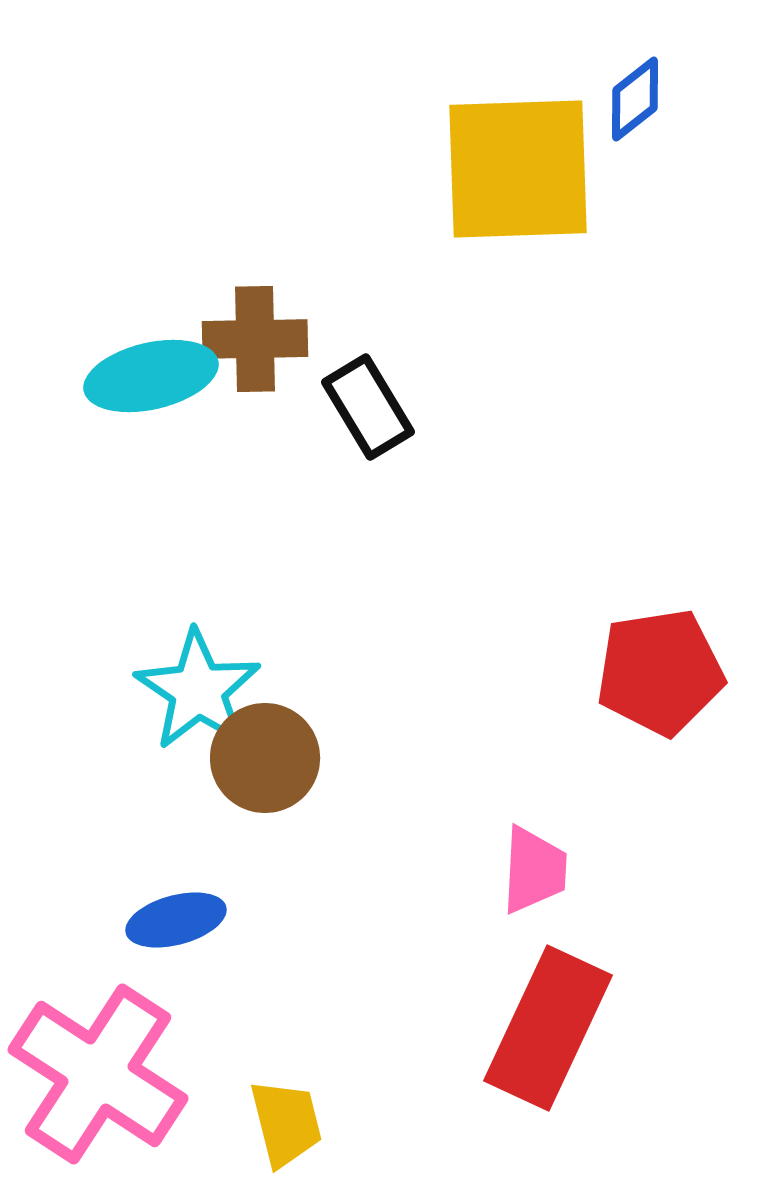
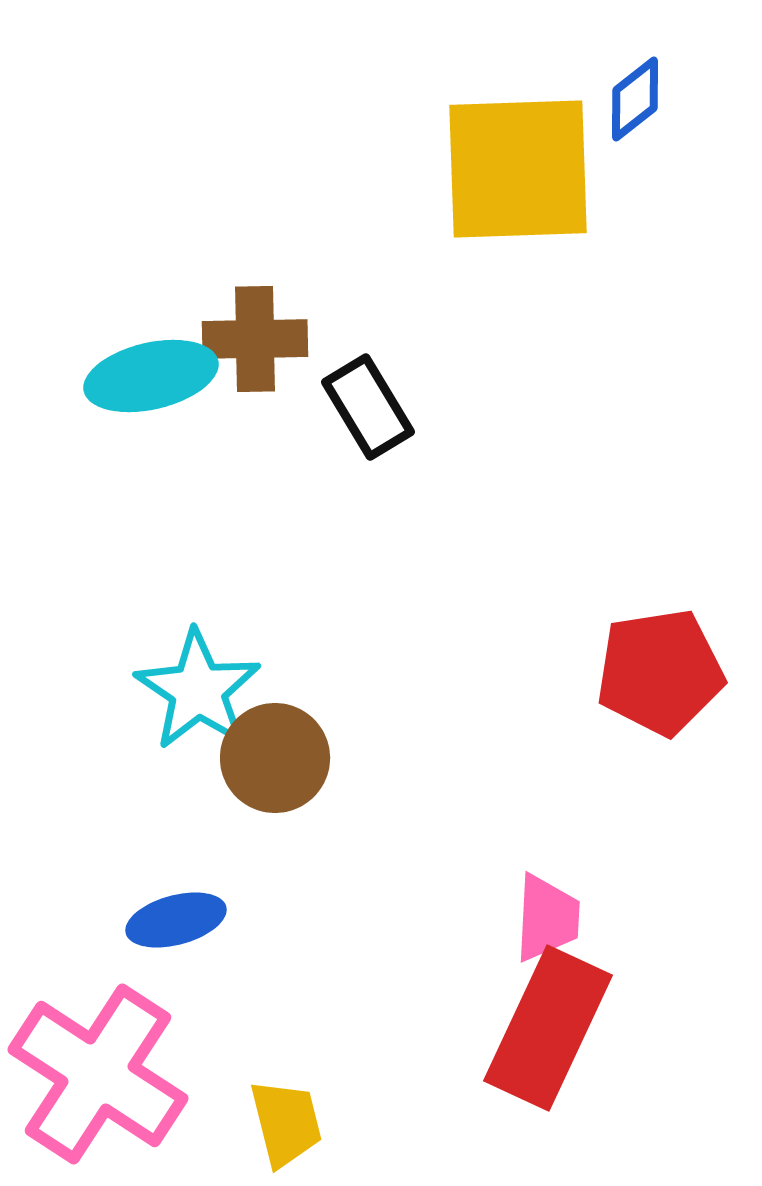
brown circle: moved 10 px right
pink trapezoid: moved 13 px right, 48 px down
